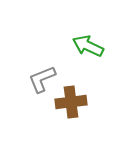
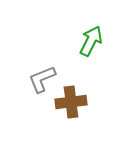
green arrow: moved 3 px right, 5 px up; rotated 92 degrees clockwise
